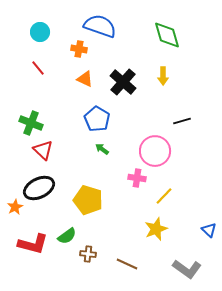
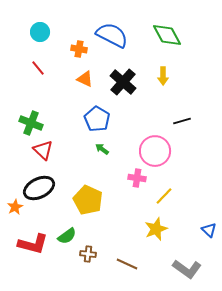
blue semicircle: moved 12 px right, 9 px down; rotated 8 degrees clockwise
green diamond: rotated 12 degrees counterclockwise
yellow pentagon: rotated 8 degrees clockwise
